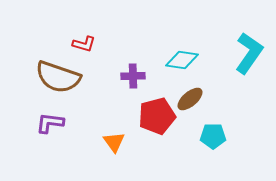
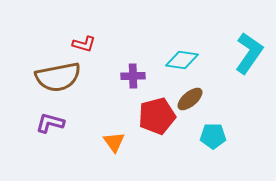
brown semicircle: rotated 30 degrees counterclockwise
purple L-shape: rotated 8 degrees clockwise
